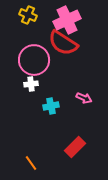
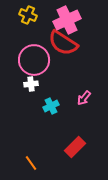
pink arrow: rotated 105 degrees clockwise
cyan cross: rotated 14 degrees counterclockwise
